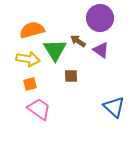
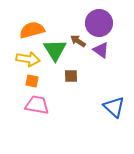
purple circle: moved 1 px left, 5 px down
orange square: moved 2 px right, 3 px up; rotated 24 degrees clockwise
pink trapezoid: moved 2 px left, 4 px up; rotated 25 degrees counterclockwise
